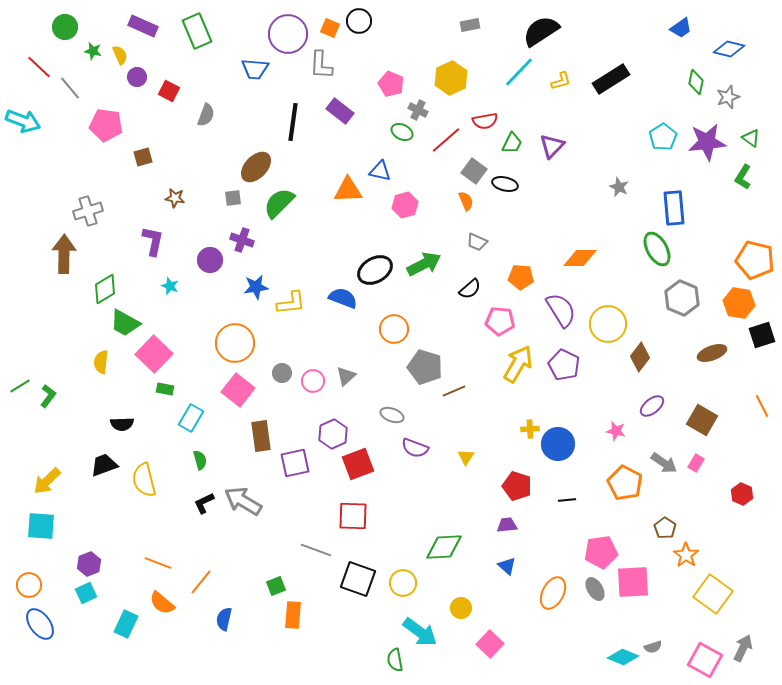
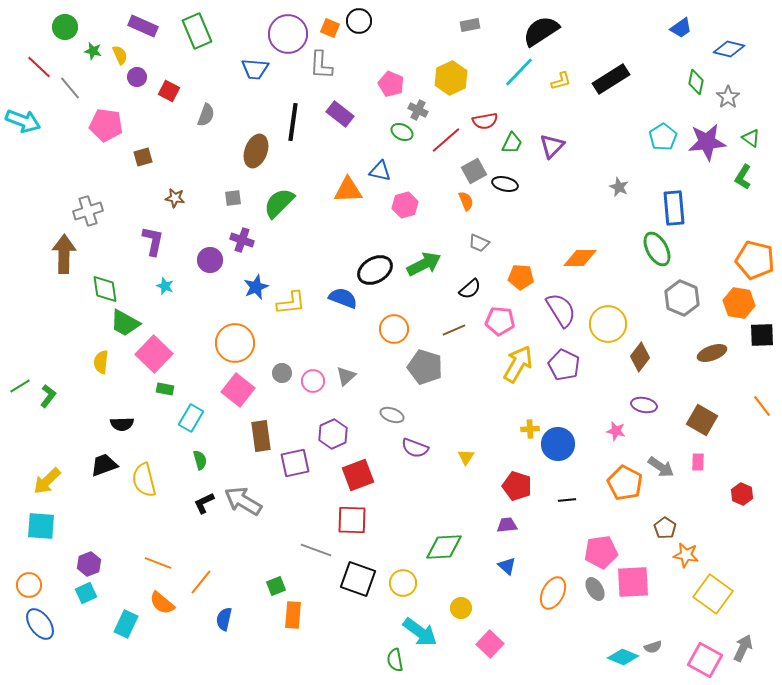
gray star at (728, 97): rotated 15 degrees counterclockwise
purple rectangle at (340, 111): moved 3 px down
brown ellipse at (256, 167): moved 16 px up; rotated 24 degrees counterclockwise
gray square at (474, 171): rotated 25 degrees clockwise
gray trapezoid at (477, 242): moved 2 px right, 1 px down
cyan star at (170, 286): moved 5 px left
blue star at (256, 287): rotated 15 degrees counterclockwise
green diamond at (105, 289): rotated 68 degrees counterclockwise
black square at (762, 335): rotated 16 degrees clockwise
brown line at (454, 391): moved 61 px up
purple ellipse at (652, 406): moved 8 px left, 1 px up; rotated 50 degrees clockwise
orange line at (762, 406): rotated 10 degrees counterclockwise
gray arrow at (664, 463): moved 3 px left, 4 px down
pink rectangle at (696, 463): moved 2 px right, 1 px up; rotated 30 degrees counterclockwise
red square at (358, 464): moved 11 px down
red square at (353, 516): moved 1 px left, 4 px down
orange star at (686, 555): rotated 25 degrees counterclockwise
